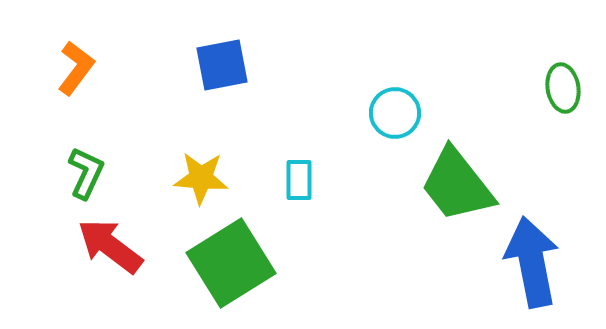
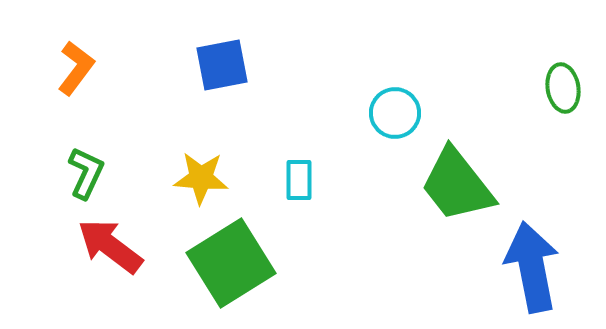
blue arrow: moved 5 px down
